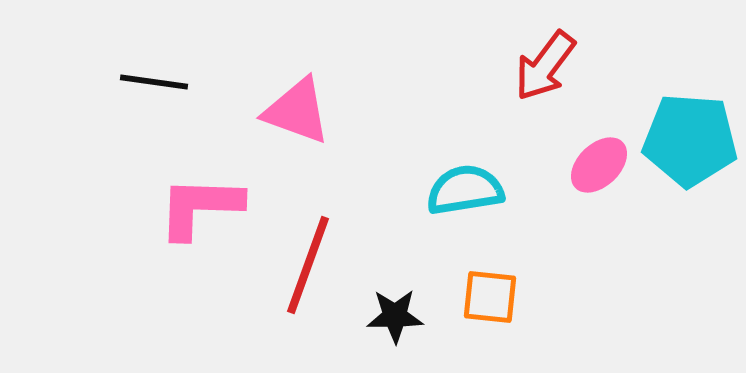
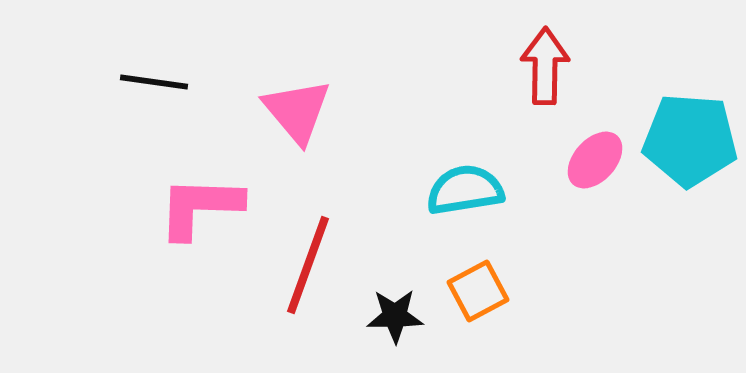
red arrow: rotated 144 degrees clockwise
pink triangle: rotated 30 degrees clockwise
pink ellipse: moved 4 px left, 5 px up; rotated 4 degrees counterclockwise
orange square: moved 12 px left, 6 px up; rotated 34 degrees counterclockwise
